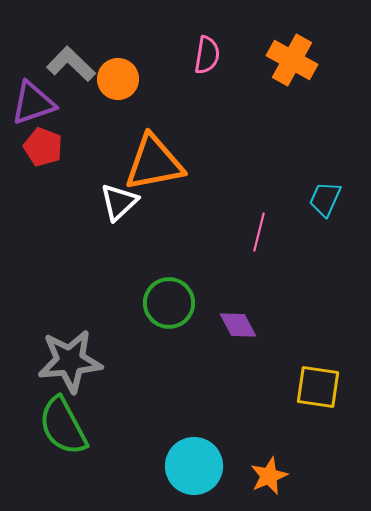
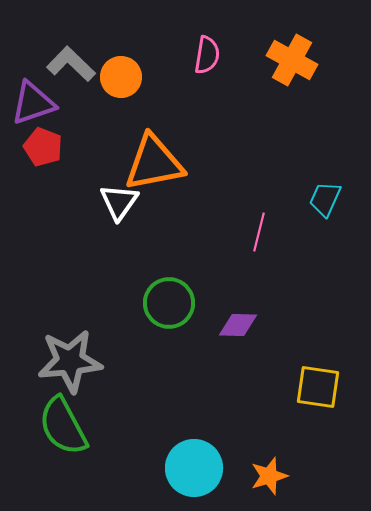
orange circle: moved 3 px right, 2 px up
white triangle: rotated 12 degrees counterclockwise
purple diamond: rotated 60 degrees counterclockwise
cyan circle: moved 2 px down
orange star: rotated 6 degrees clockwise
